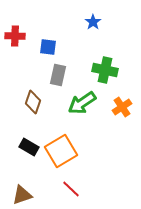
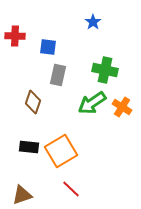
green arrow: moved 10 px right
orange cross: rotated 24 degrees counterclockwise
black rectangle: rotated 24 degrees counterclockwise
